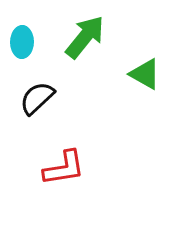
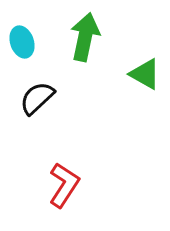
green arrow: rotated 27 degrees counterclockwise
cyan ellipse: rotated 20 degrees counterclockwise
red L-shape: moved 17 px down; rotated 48 degrees counterclockwise
